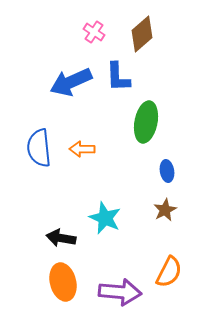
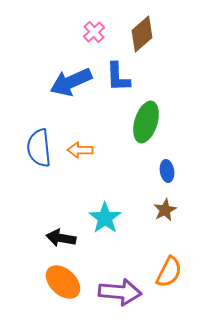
pink cross: rotated 15 degrees clockwise
green ellipse: rotated 6 degrees clockwise
orange arrow: moved 2 px left, 1 px down
cyan star: rotated 12 degrees clockwise
orange ellipse: rotated 33 degrees counterclockwise
